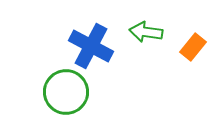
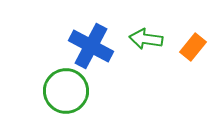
green arrow: moved 7 px down
green circle: moved 1 px up
